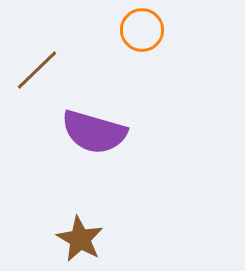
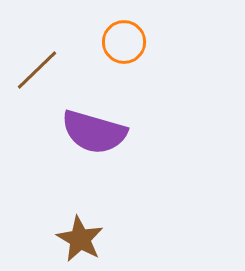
orange circle: moved 18 px left, 12 px down
